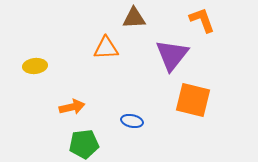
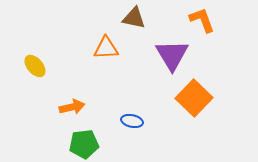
brown triangle: rotated 15 degrees clockwise
purple triangle: rotated 9 degrees counterclockwise
yellow ellipse: rotated 55 degrees clockwise
orange square: moved 1 px right, 2 px up; rotated 30 degrees clockwise
